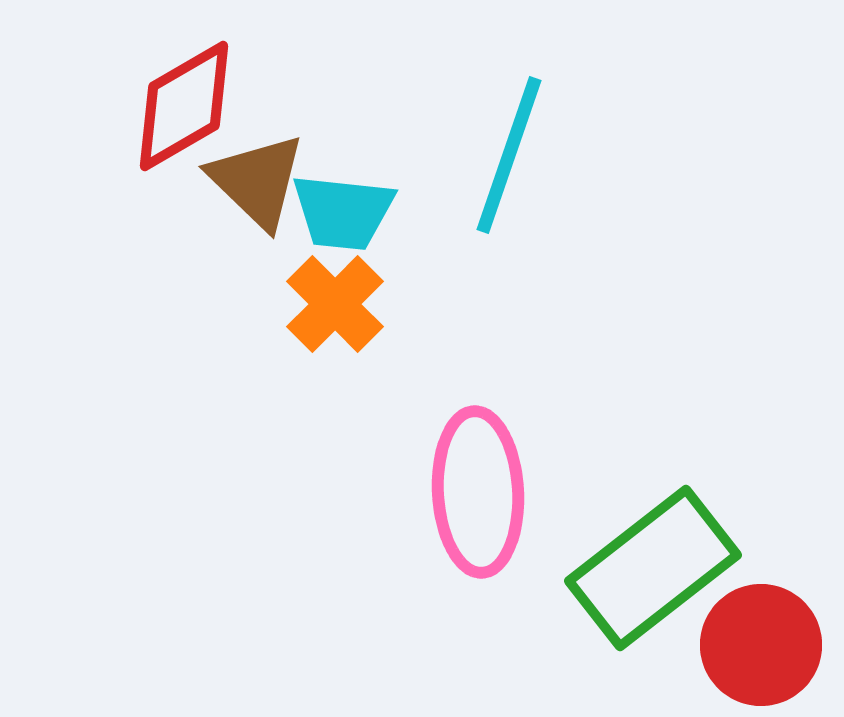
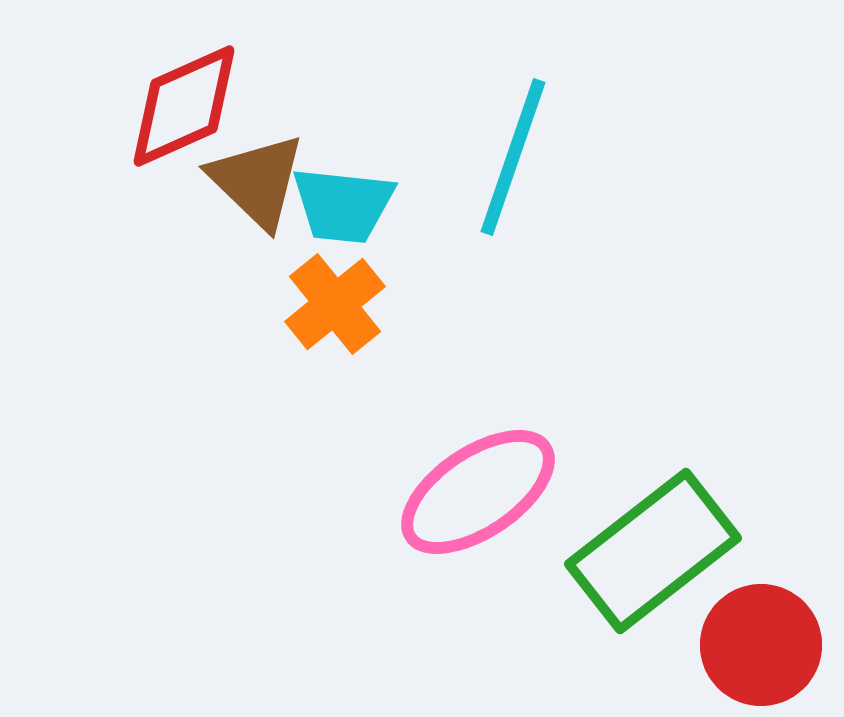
red diamond: rotated 6 degrees clockwise
cyan line: moved 4 px right, 2 px down
cyan trapezoid: moved 7 px up
orange cross: rotated 6 degrees clockwise
pink ellipse: rotated 59 degrees clockwise
green rectangle: moved 17 px up
